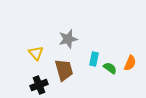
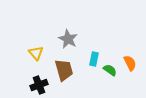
gray star: rotated 30 degrees counterclockwise
orange semicircle: rotated 49 degrees counterclockwise
green semicircle: moved 2 px down
